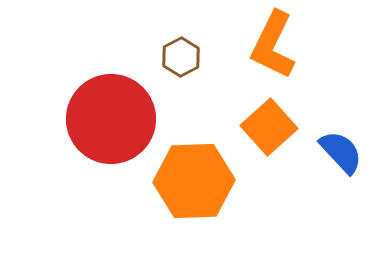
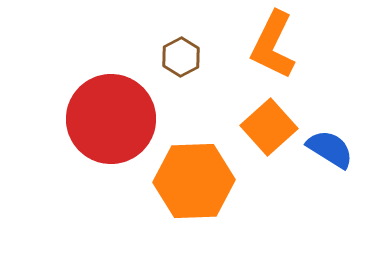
blue semicircle: moved 11 px left, 3 px up; rotated 15 degrees counterclockwise
